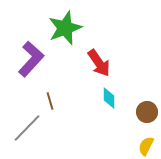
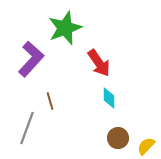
brown circle: moved 29 px left, 26 px down
gray line: rotated 24 degrees counterclockwise
yellow semicircle: rotated 18 degrees clockwise
